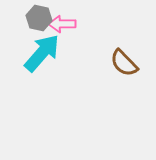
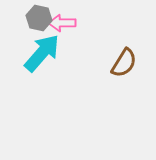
pink arrow: moved 1 px up
brown semicircle: rotated 104 degrees counterclockwise
